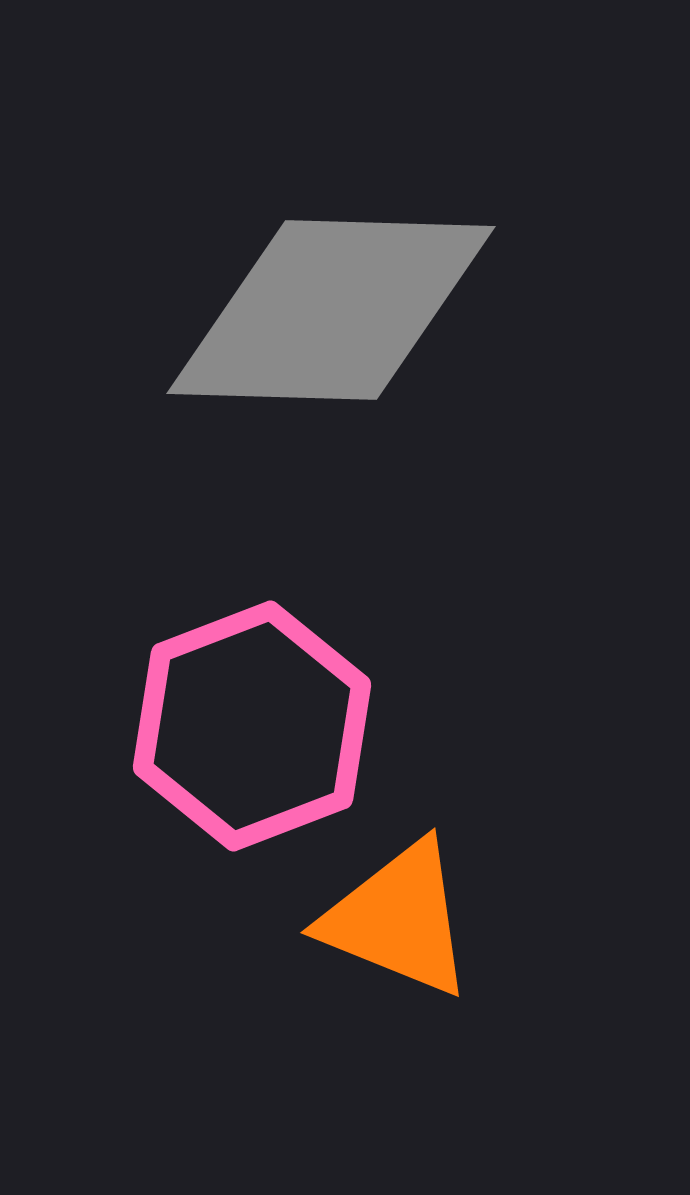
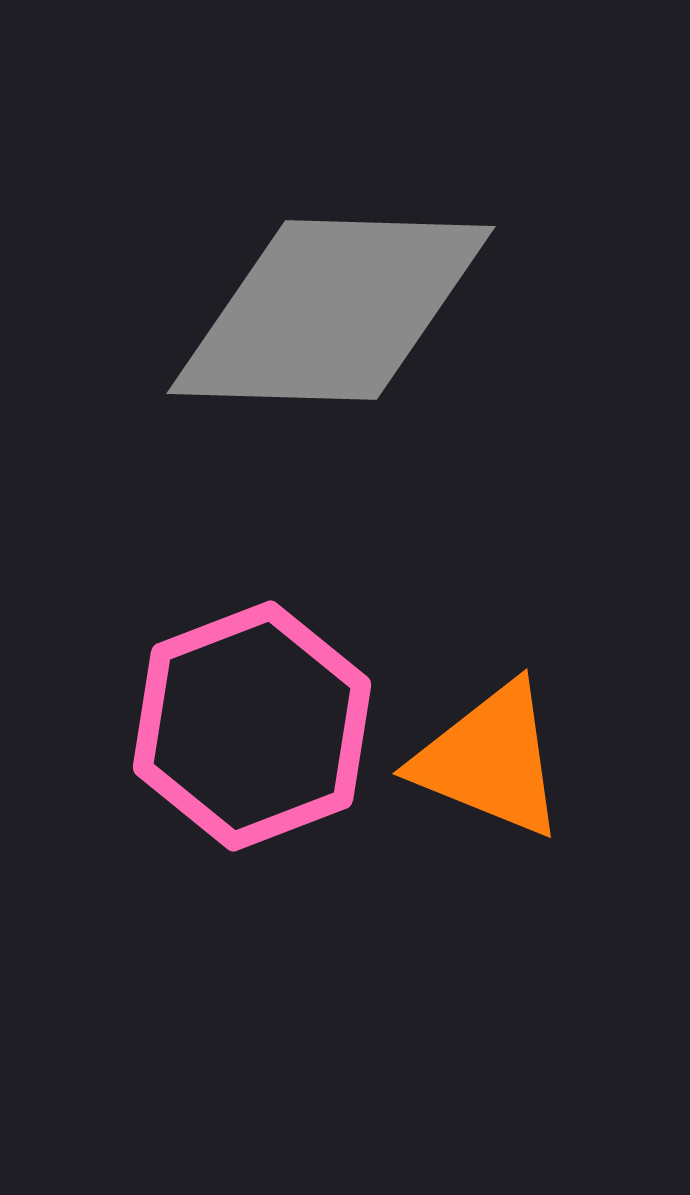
orange triangle: moved 92 px right, 159 px up
